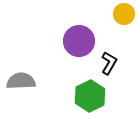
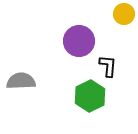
black L-shape: moved 1 px left, 3 px down; rotated 25 degrees counterclockwise
